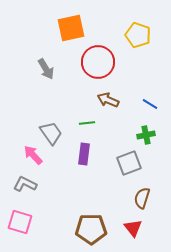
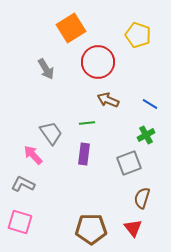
orange square: rotated 20 degrees counterclockwise
green cross: rotated 18 degrees counterclockwise
gray L-shape: moved 2 px left
